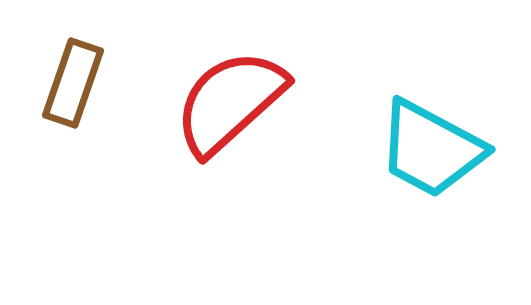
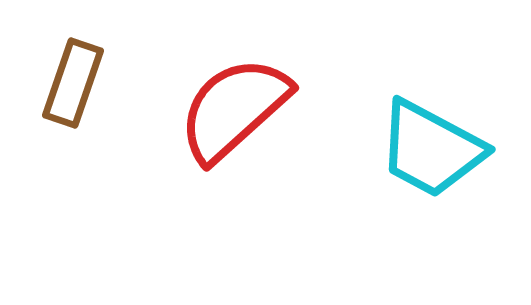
red semicircle: moved 4 px right, 7 px down
